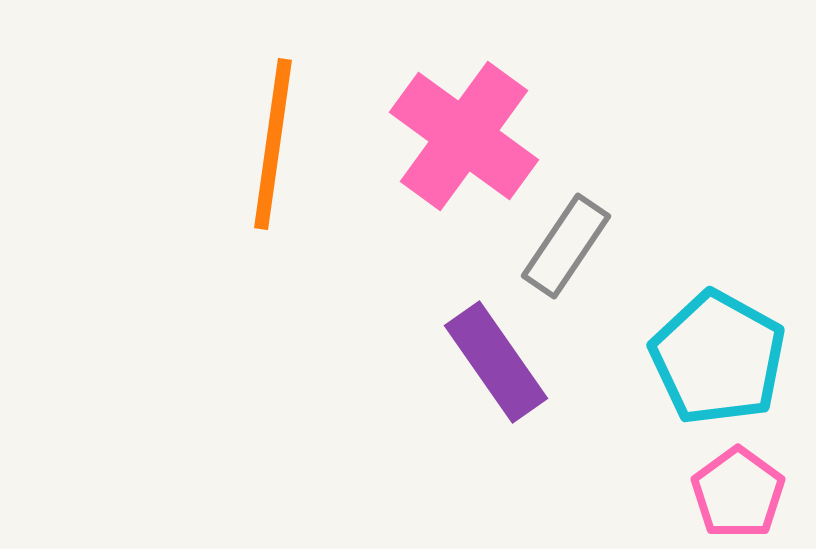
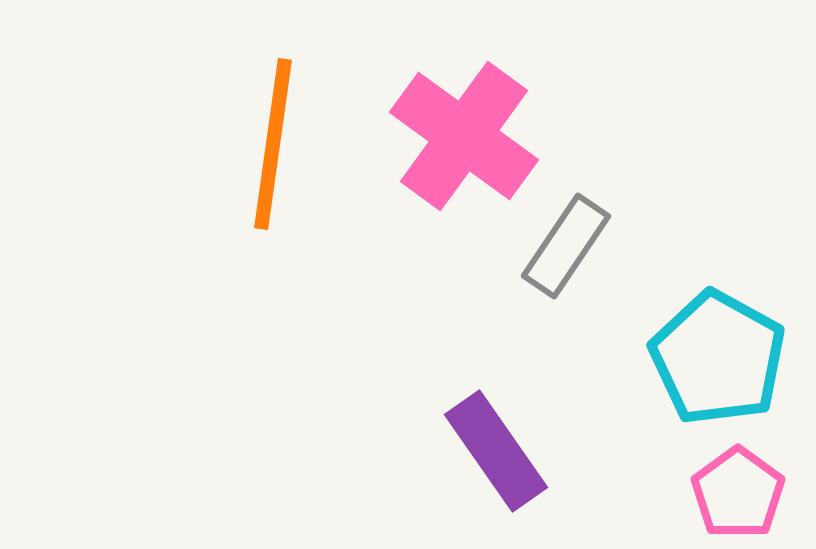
purple rectangle: moved 89 px down
